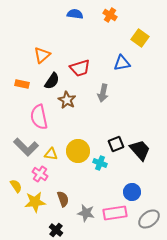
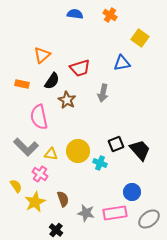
yellow star: rotated 20 degrees counterclockwise
